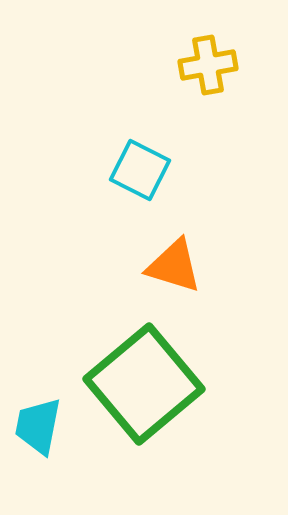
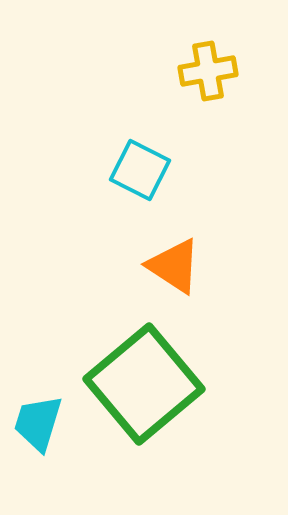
yellow cross: moved 6 px down
orange triangle: rotated 16 degrees clockwise
cyan trapezoid: moved 3 px up; rotated 6 degrees clockwise
